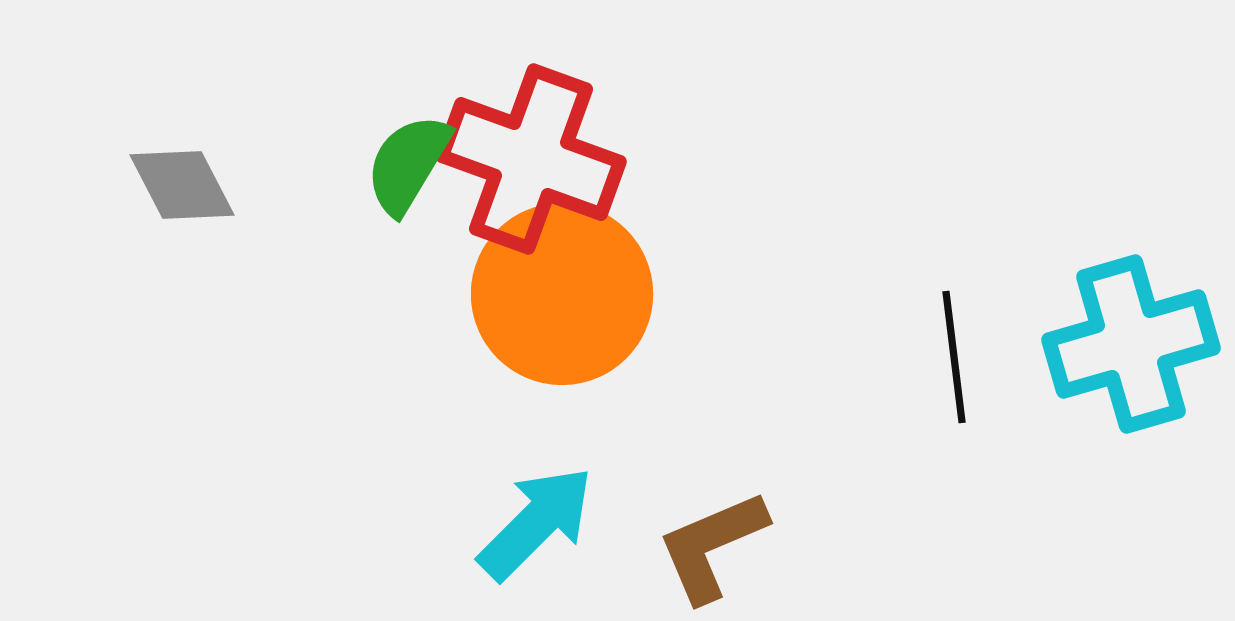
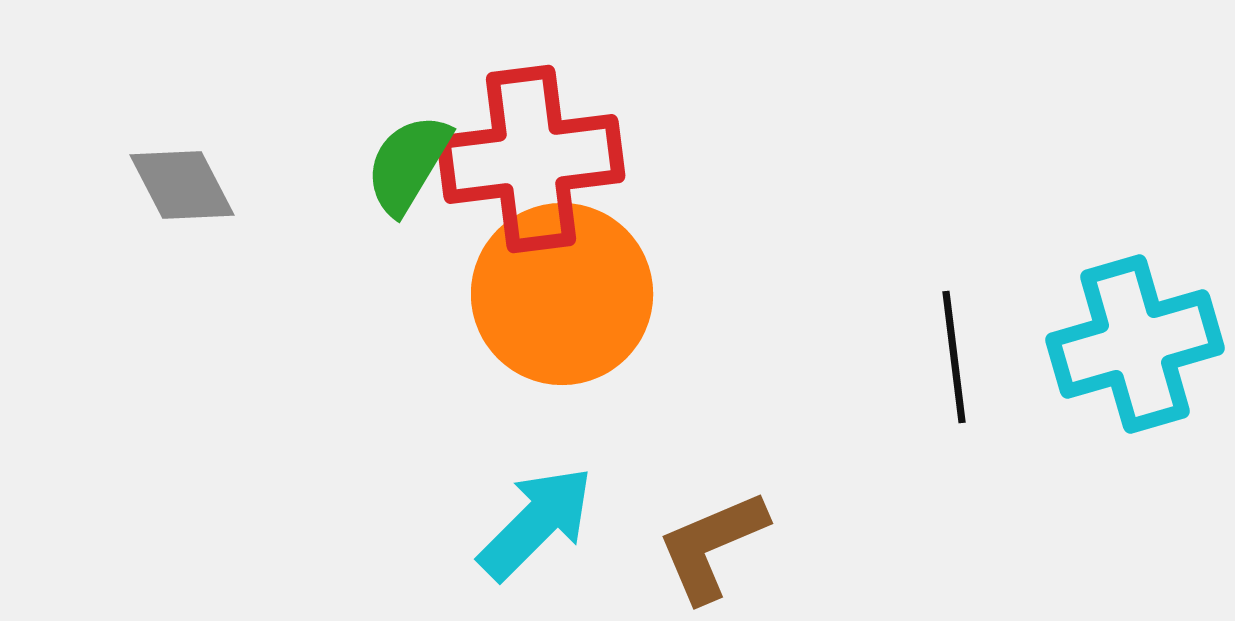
red cross: rotated 27 degrees counterclockwise
cyan cross: moved 4 px right
